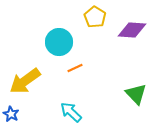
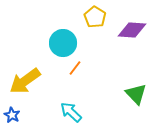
cyan circle: moved 4 px right, 1 px down
orange line: rotated 28 degrees counterclockwise
blue star: moved 1 px right, 1 px down
